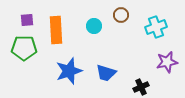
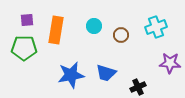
brown circle: moved 20 px down
orange rectangle: rotated 12 degrees clockwise
purple star: moved 3 px right, 1 px down; rotated 15 degrees clockwise
blue star: moved 2 px right, 4 px down; rotated 8 degrees clockwise
black cross: moved 3 px left
